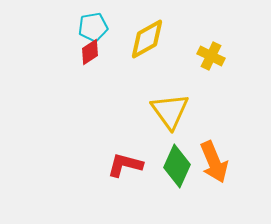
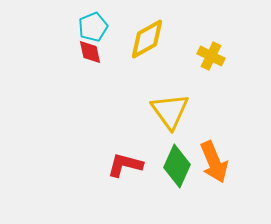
cyan pentagon: rotated 12 degrees counterclockwise
red diamond: rotated 68 degrees counterclockwise
